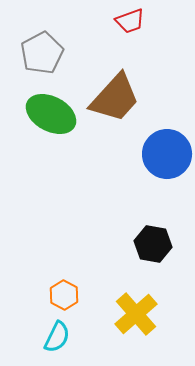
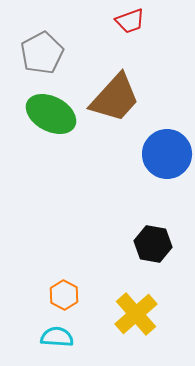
cyan semicircle: rotated 112 degrees counterclockwise
